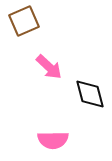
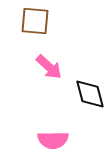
brown square: moved 11 px right; rotated 28 degrees clockwise
